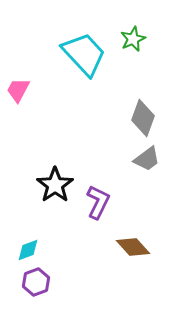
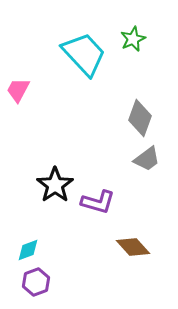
gray diamond: moved 3 px left
purple L-shape: rotated 80 degrees clockwise
